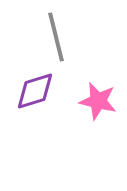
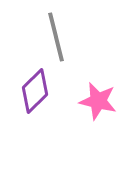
purple diamond: rotated 27 degrees counterclockwise
